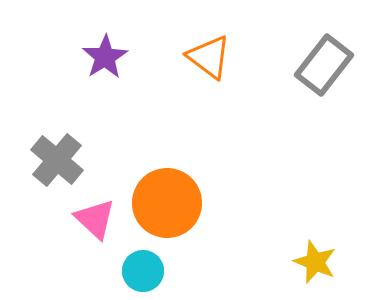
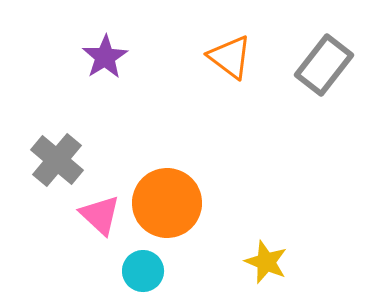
orange triangle: moved 21 px right
pink triangle: moved 5 px right, 4 px up
yellow star: moved 49 px left
